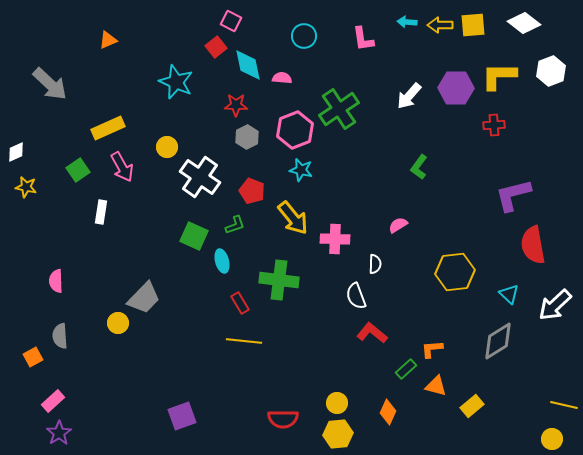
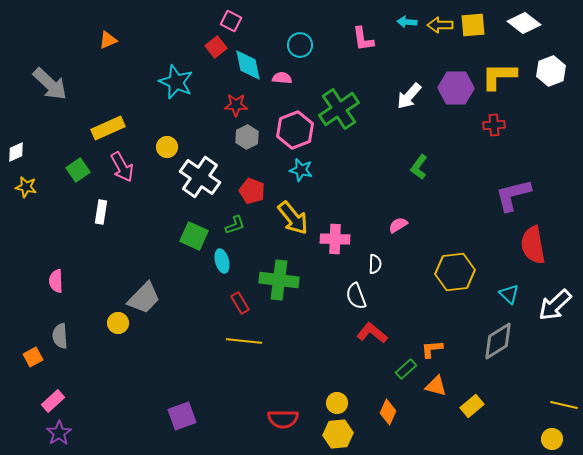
cyan circle at (304, 36): moved 4 px left, 9 px down
